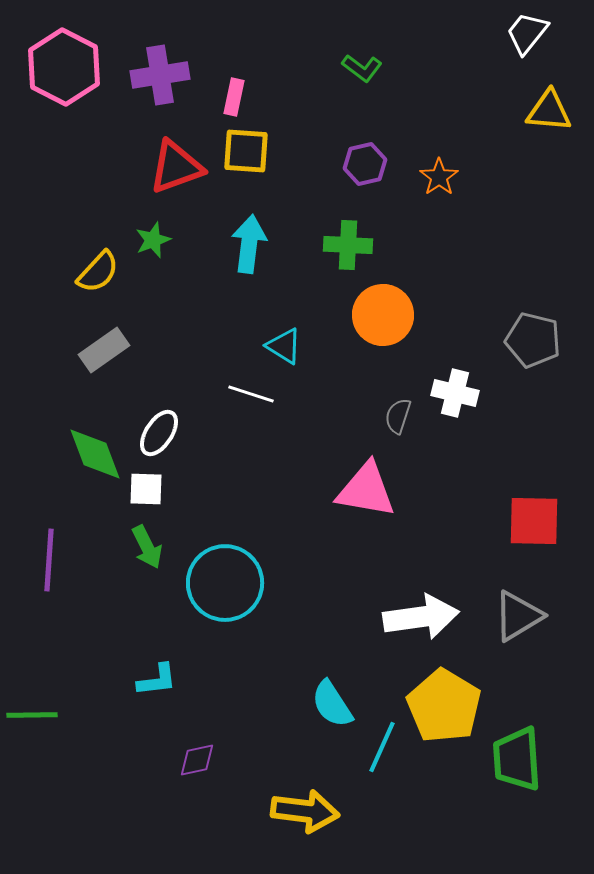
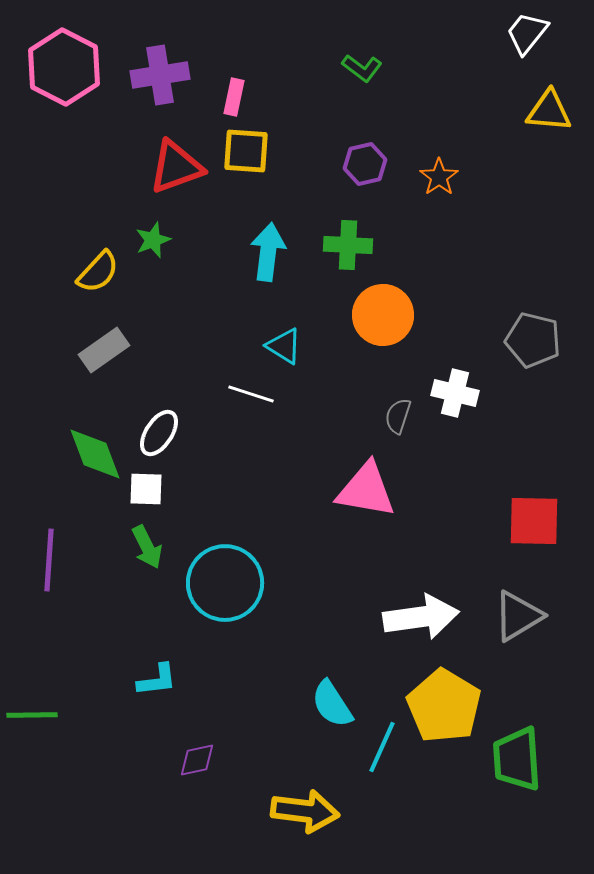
cyan arrow: moved 19 px right, 8 px down
